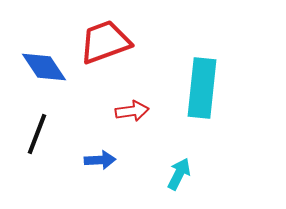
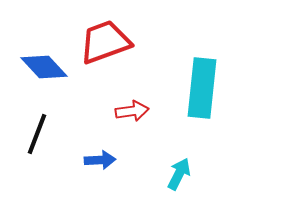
blue diamond: rotated 9 degrees counterclockwise
